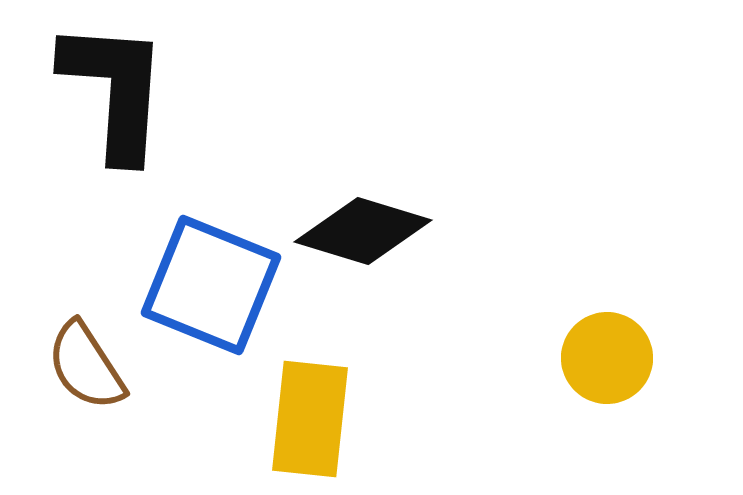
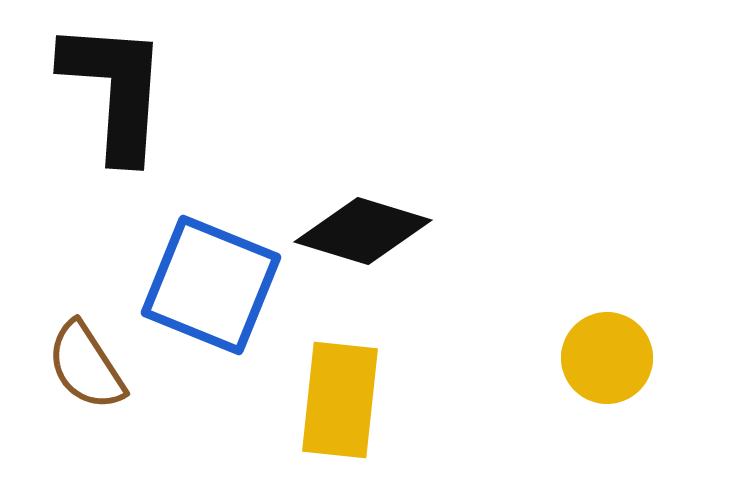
yellow rectangle: moved 30 px right, 19 px up
